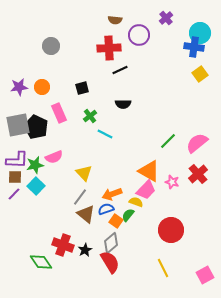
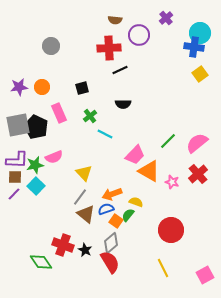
pink trapezoid at (146, 190): moved 11 px left, 35 px up
black star at (85, 250): rotated 16 degrees counterclockwise
